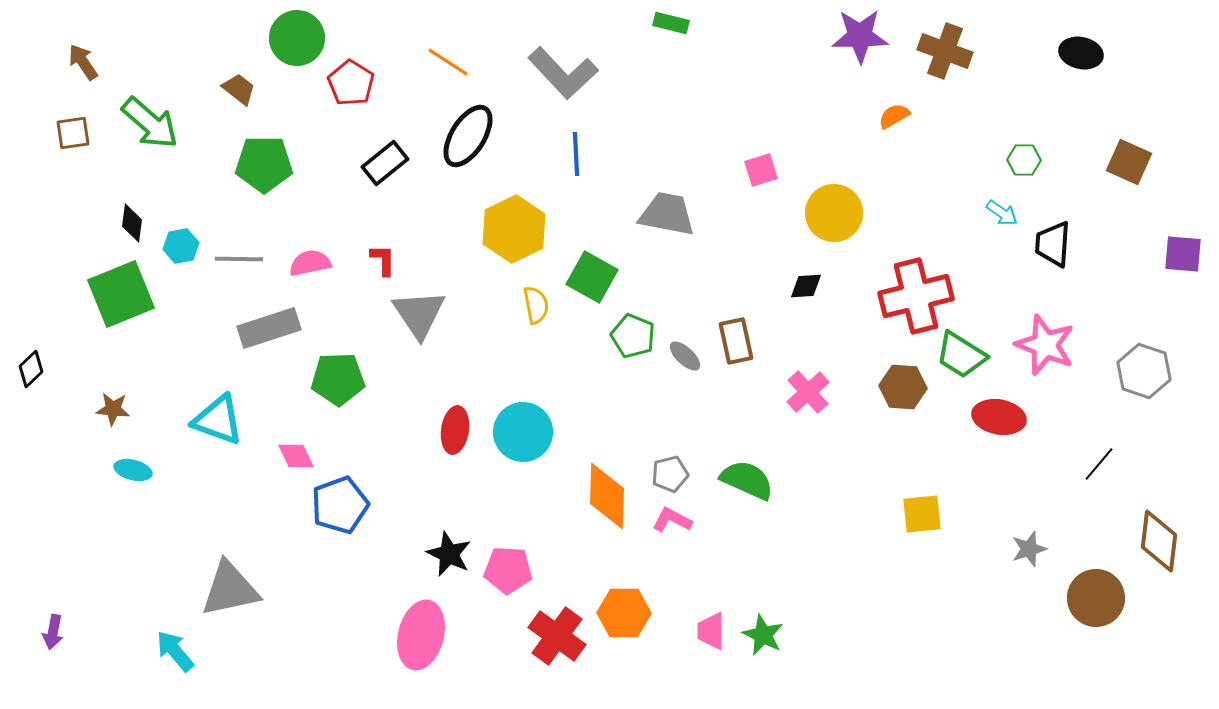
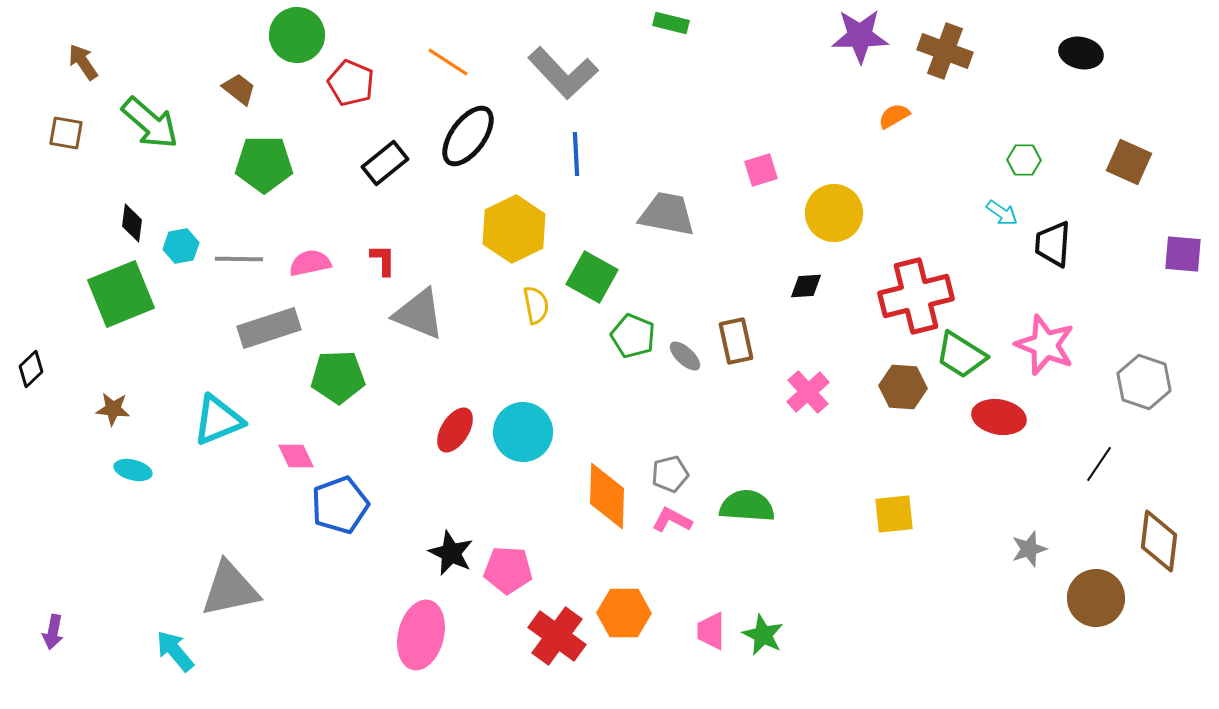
green circle at (297, 38): moved 3 px up
red pentagon at (351, 83): rotated 9 degrees counterclockwise
brown square at (73, 133): moved 7 px left; rotated 18 degrees clockwise
black ellipse at (468, 136): rotated 4 degrees clockwise
gray triangle at (419, 314): rotated 34 degrees counterclockwise
gray hexagon at (1144, 371): moved 11 px down
green pentagon at (338, 379): moved 2 px up
cyan triangle at (218, 420): rotated 42 degrees counterclockwise
red ellipse at (455, 430): rotated 24 degrees clockwise
black line at (1099, 464): rotated 6 degrees counterclockwise
green semicircle at (747, 480): moved 26 px down; rotated 20 degrees counterclockwise
yellow square at (922, 514): moved 28 px left
black star at (449, 554): moved 2 px right, 1 px up
